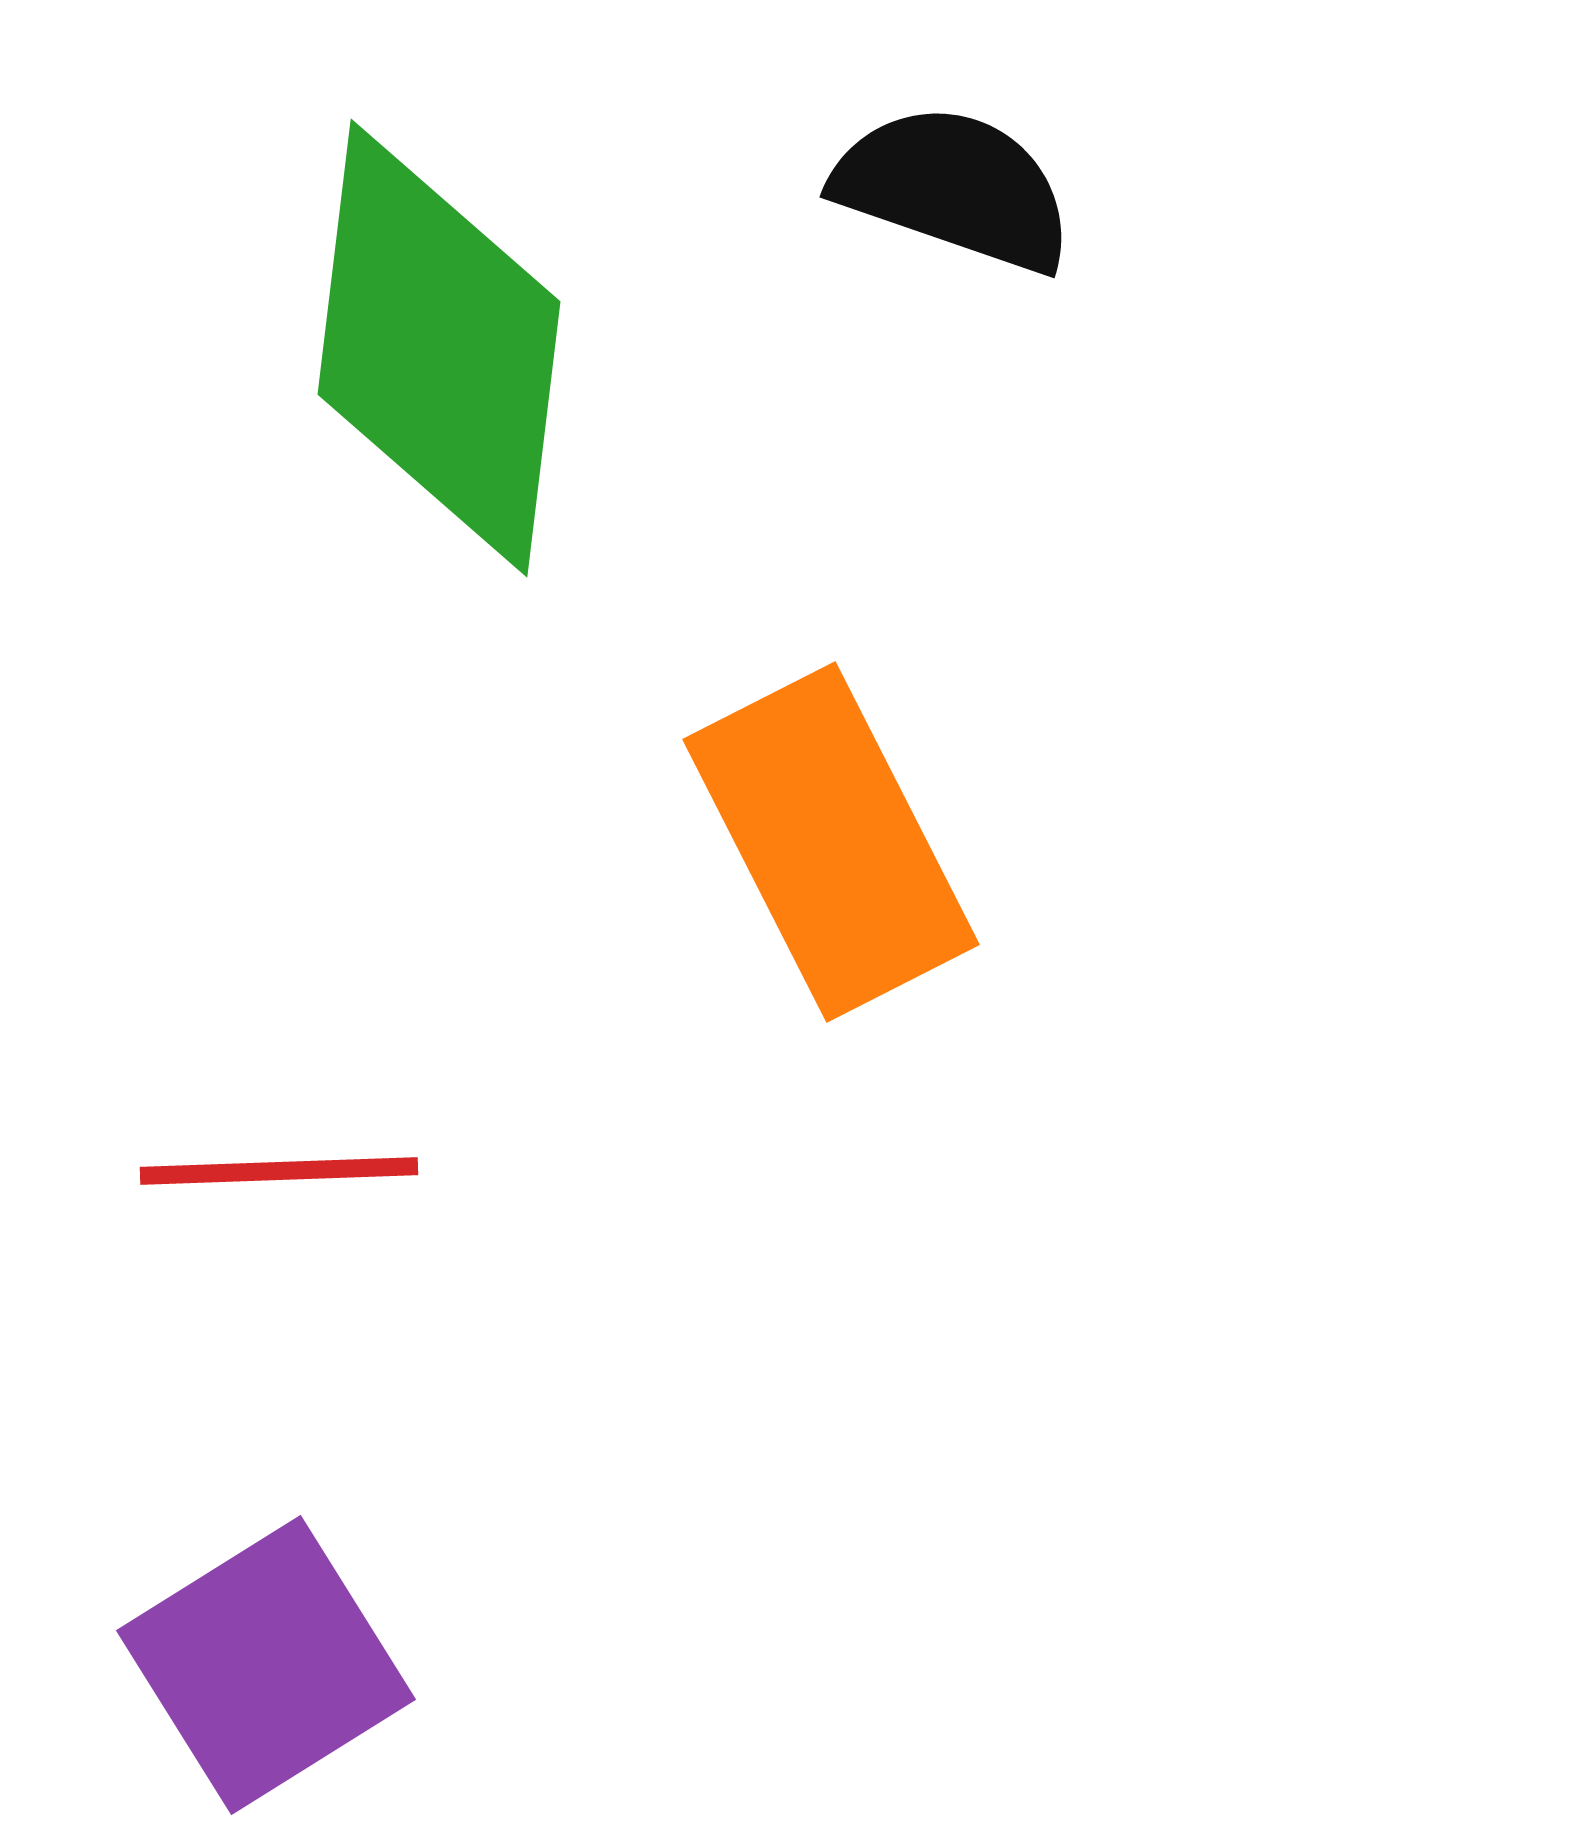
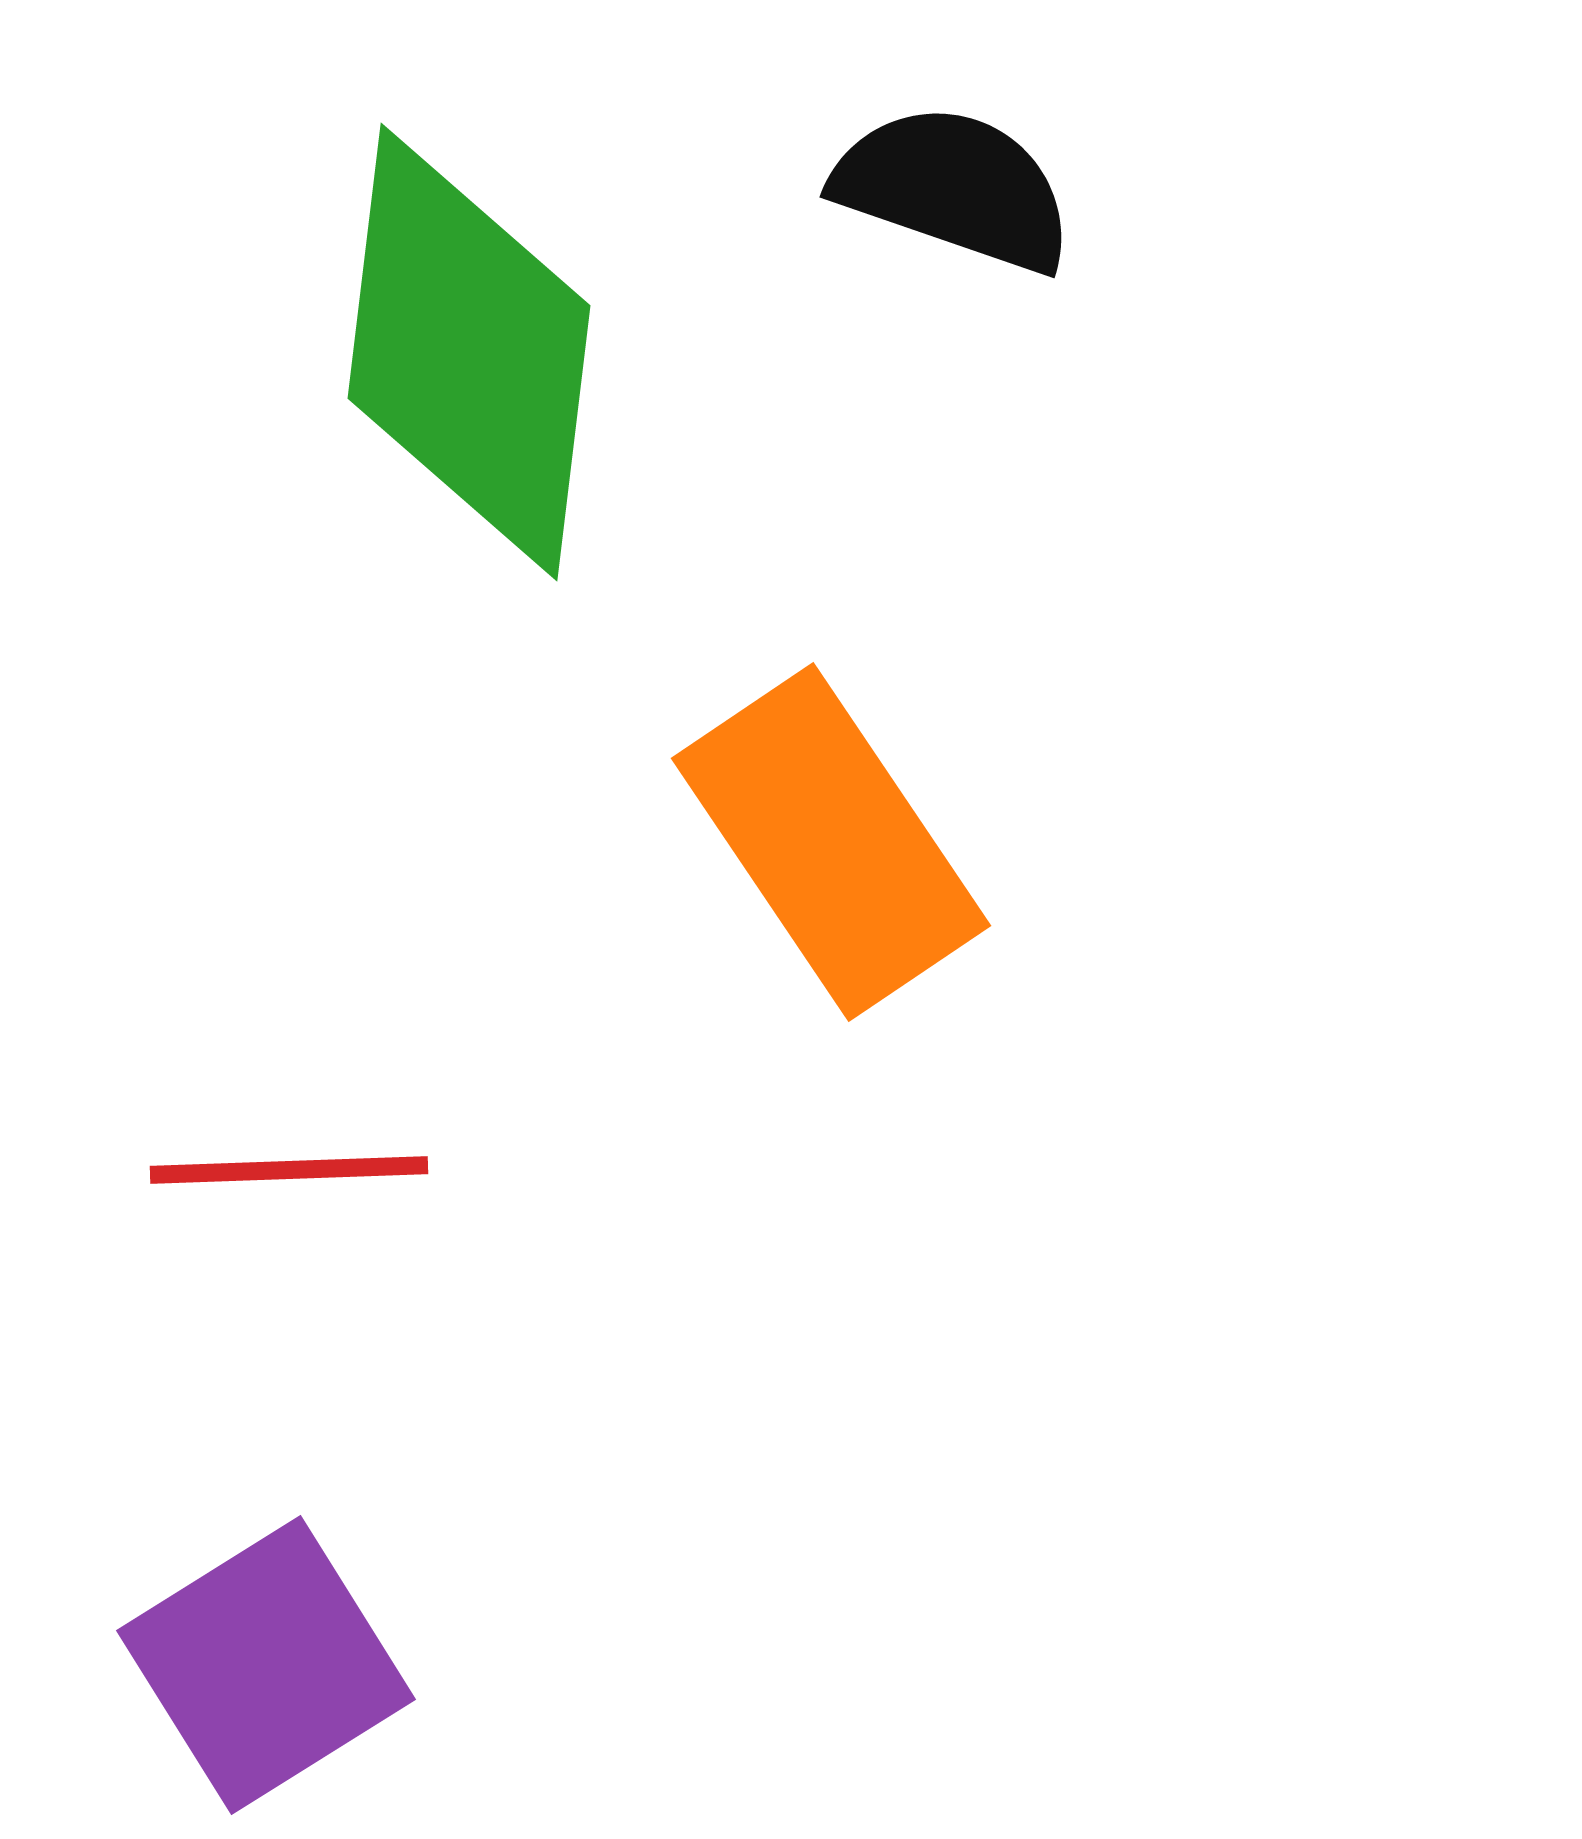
green diamond: moved 30 px right, 4 px down
orange rectangle: rotated 7 degrees counterclockwise
red line: moved 10 px right, 1 px up
